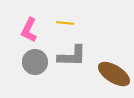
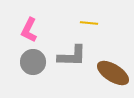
yellow line: moved 24 px right
gray circle: moved 2 px left
brown ellipse: moved 1 px left, 1 px up
